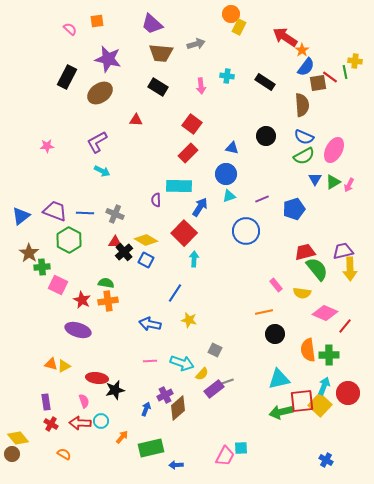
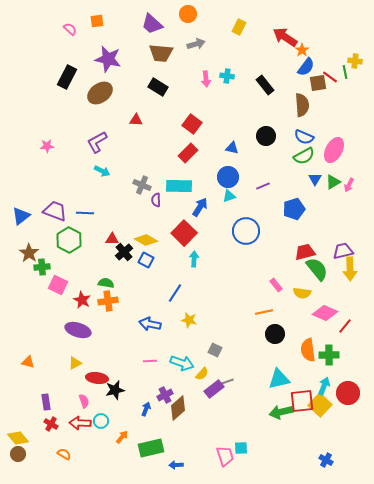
orange circle at (231, 14): moved 43 px left
black rectangle at (265, 82): moved 3 px down; rotated 18 degrees clockwise
pink arrow at (201, 86): moved 5 px right, 7 px up
blue circle at (226, 174): moved 2 px right, 3 px down
purple line at (262, 199): moved 1 px right, 13 px up
gray cross at (115, 214): moved 27 px right, 29 px up
red triangle at (115, 242): moved 3 px left, 3 px up
orange triangle at (51, 364): moved 23 px left, 2 px up
yellow triangle at (64, 366): moved 11 px right, 3 px up
brown circle at (12, 454): moved 6 px right
pink trapezoid at (225, 456): rotated 45 degrees counterclockwise
